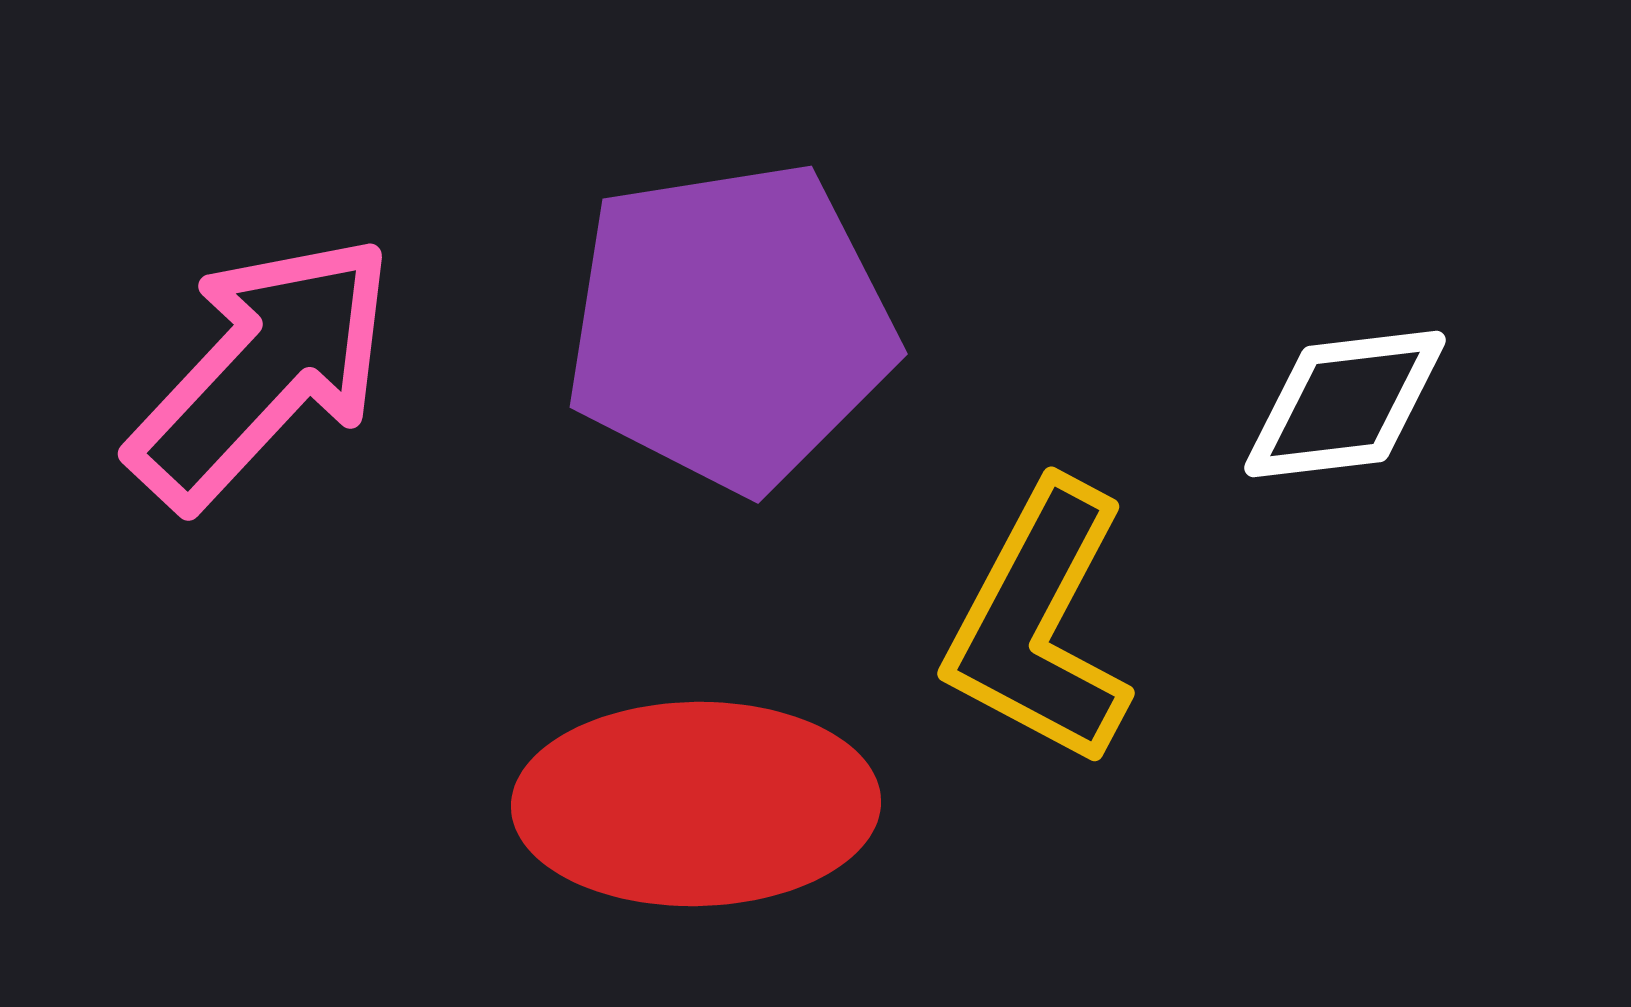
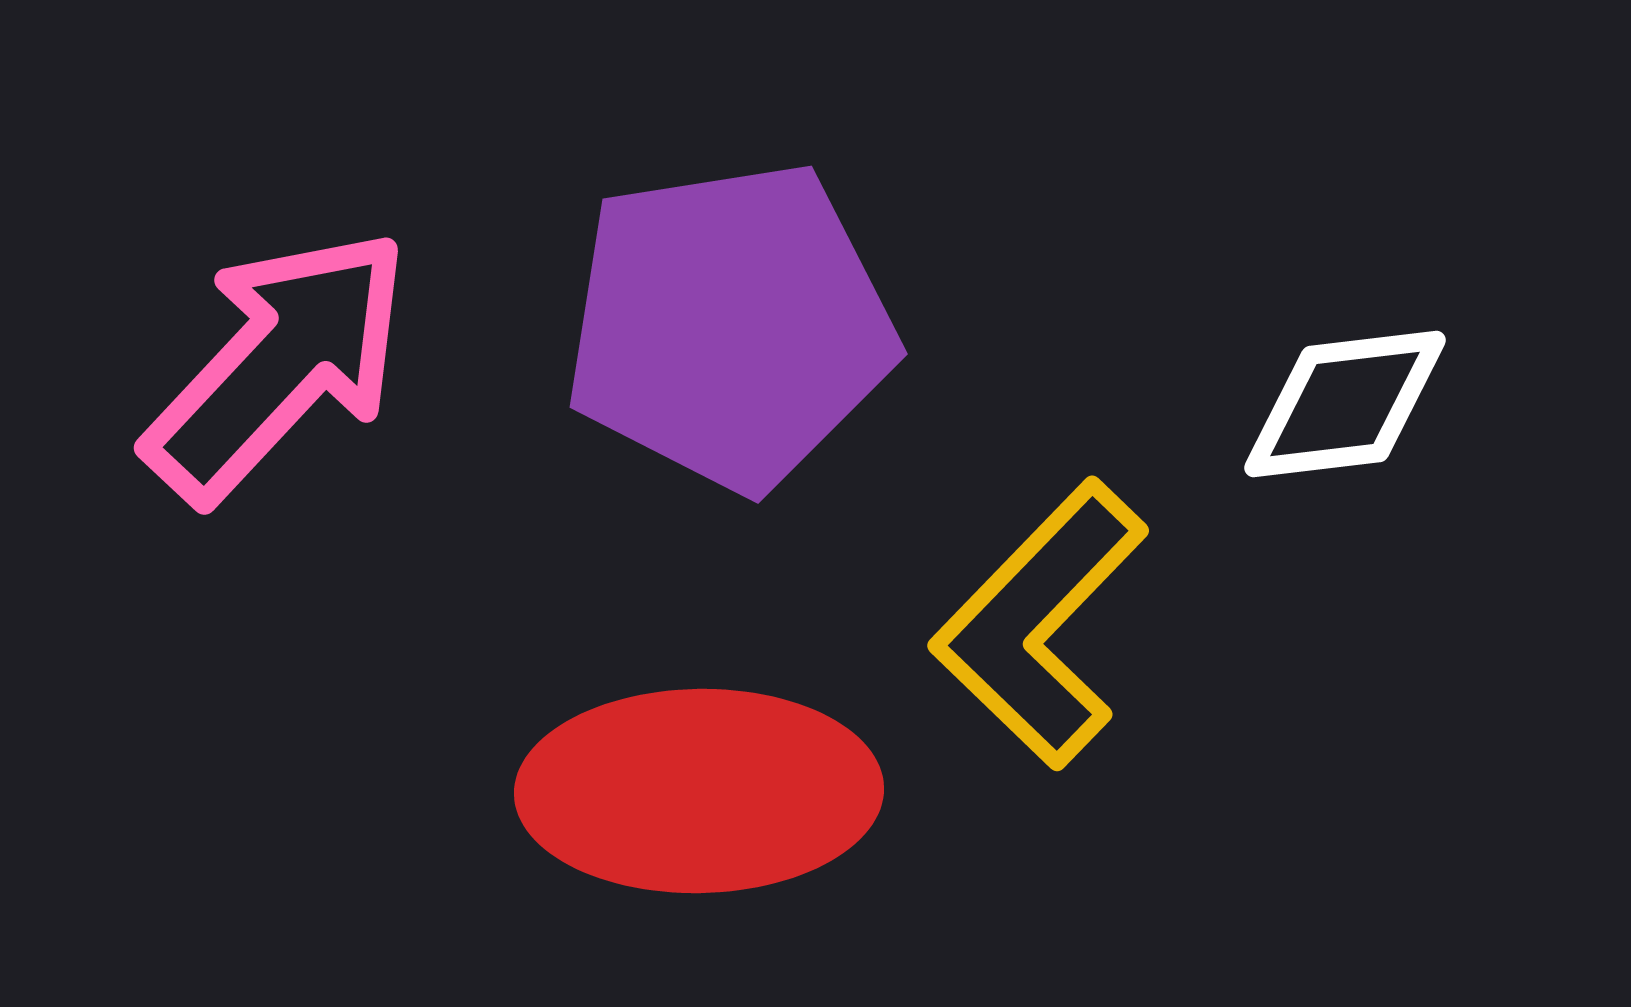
pink arrow: moved 16 px right, 6 px up
yellow L-shape: rotated 16 degrees clockwise
red ellipse: moved 3 px right, 13 px up
